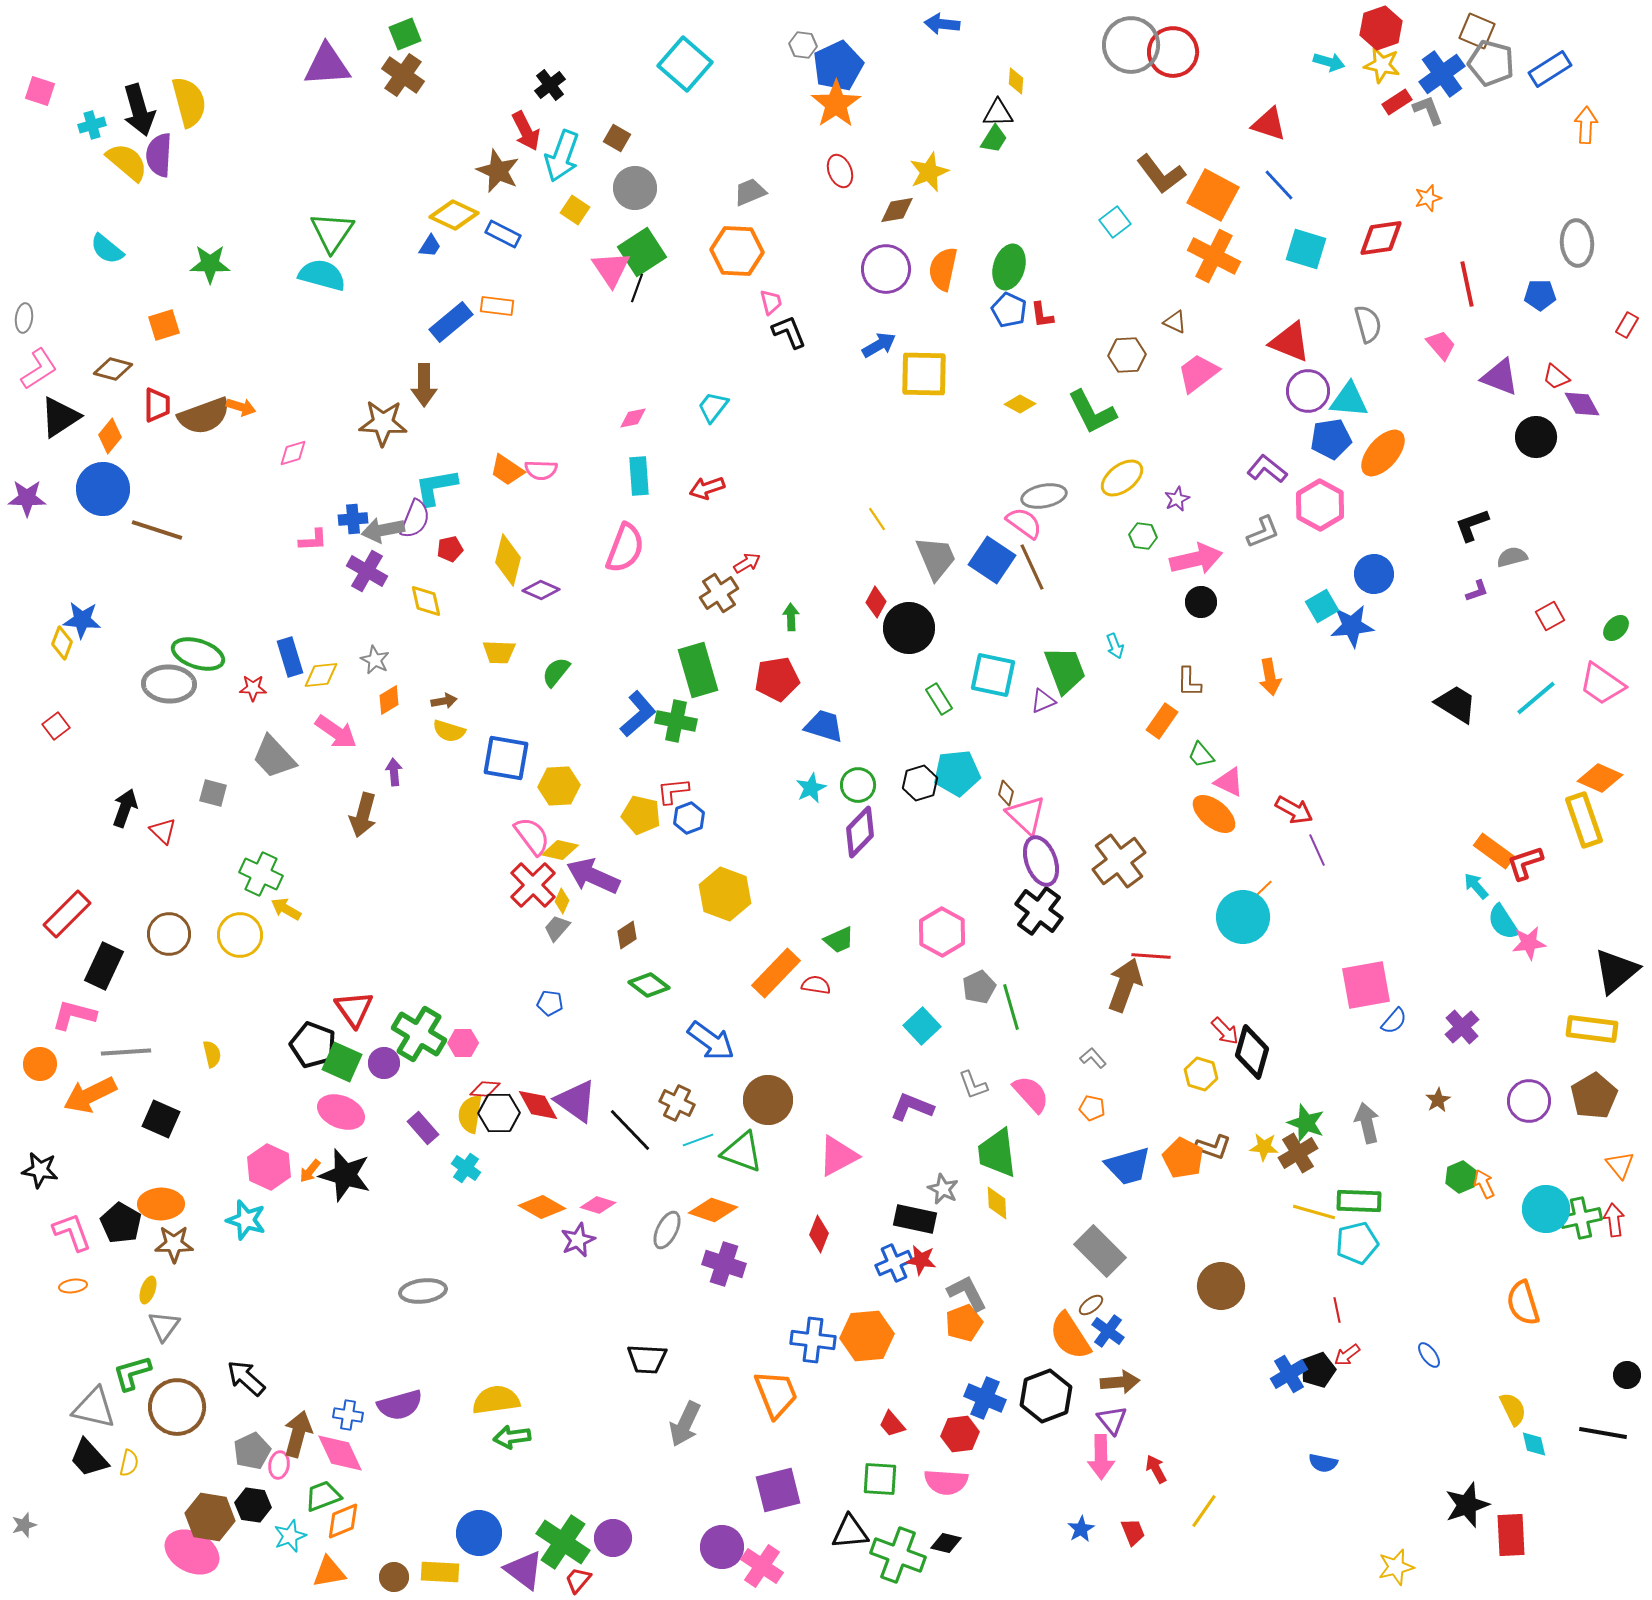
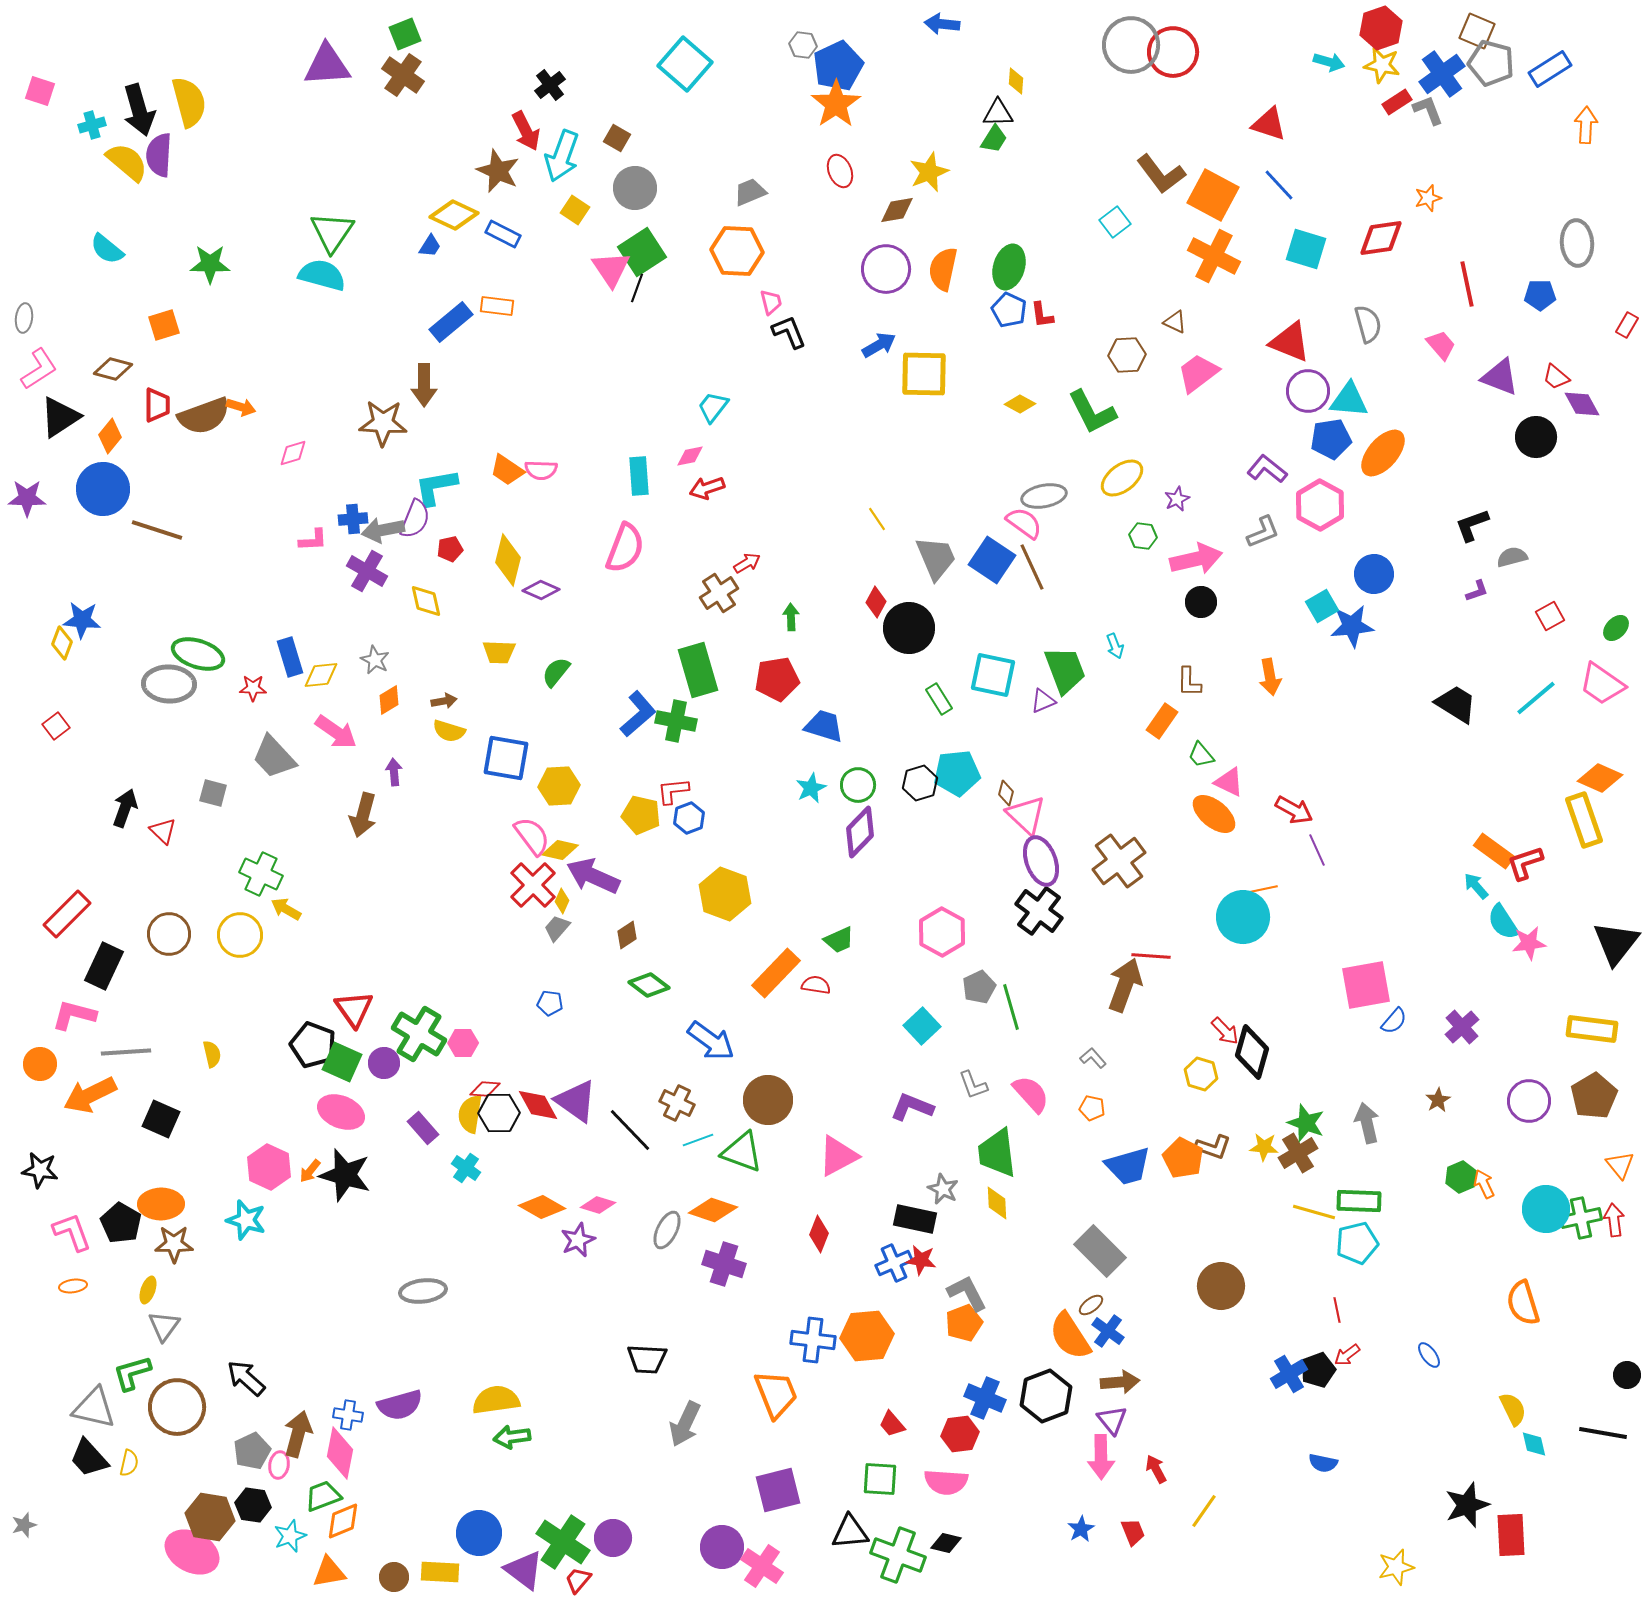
pink diamond at (633, 418): moved 57 px right, 38 px down
orange line at (1261, 891): moved 3 px right, 2 px up; rotated 32 degrees clockwise
black triangle at (1616, 971): moved 28 px up; rotated 12 degrees counterclockwise
pink diamond at (340, 1453): rotated 36 degrees clockwise
